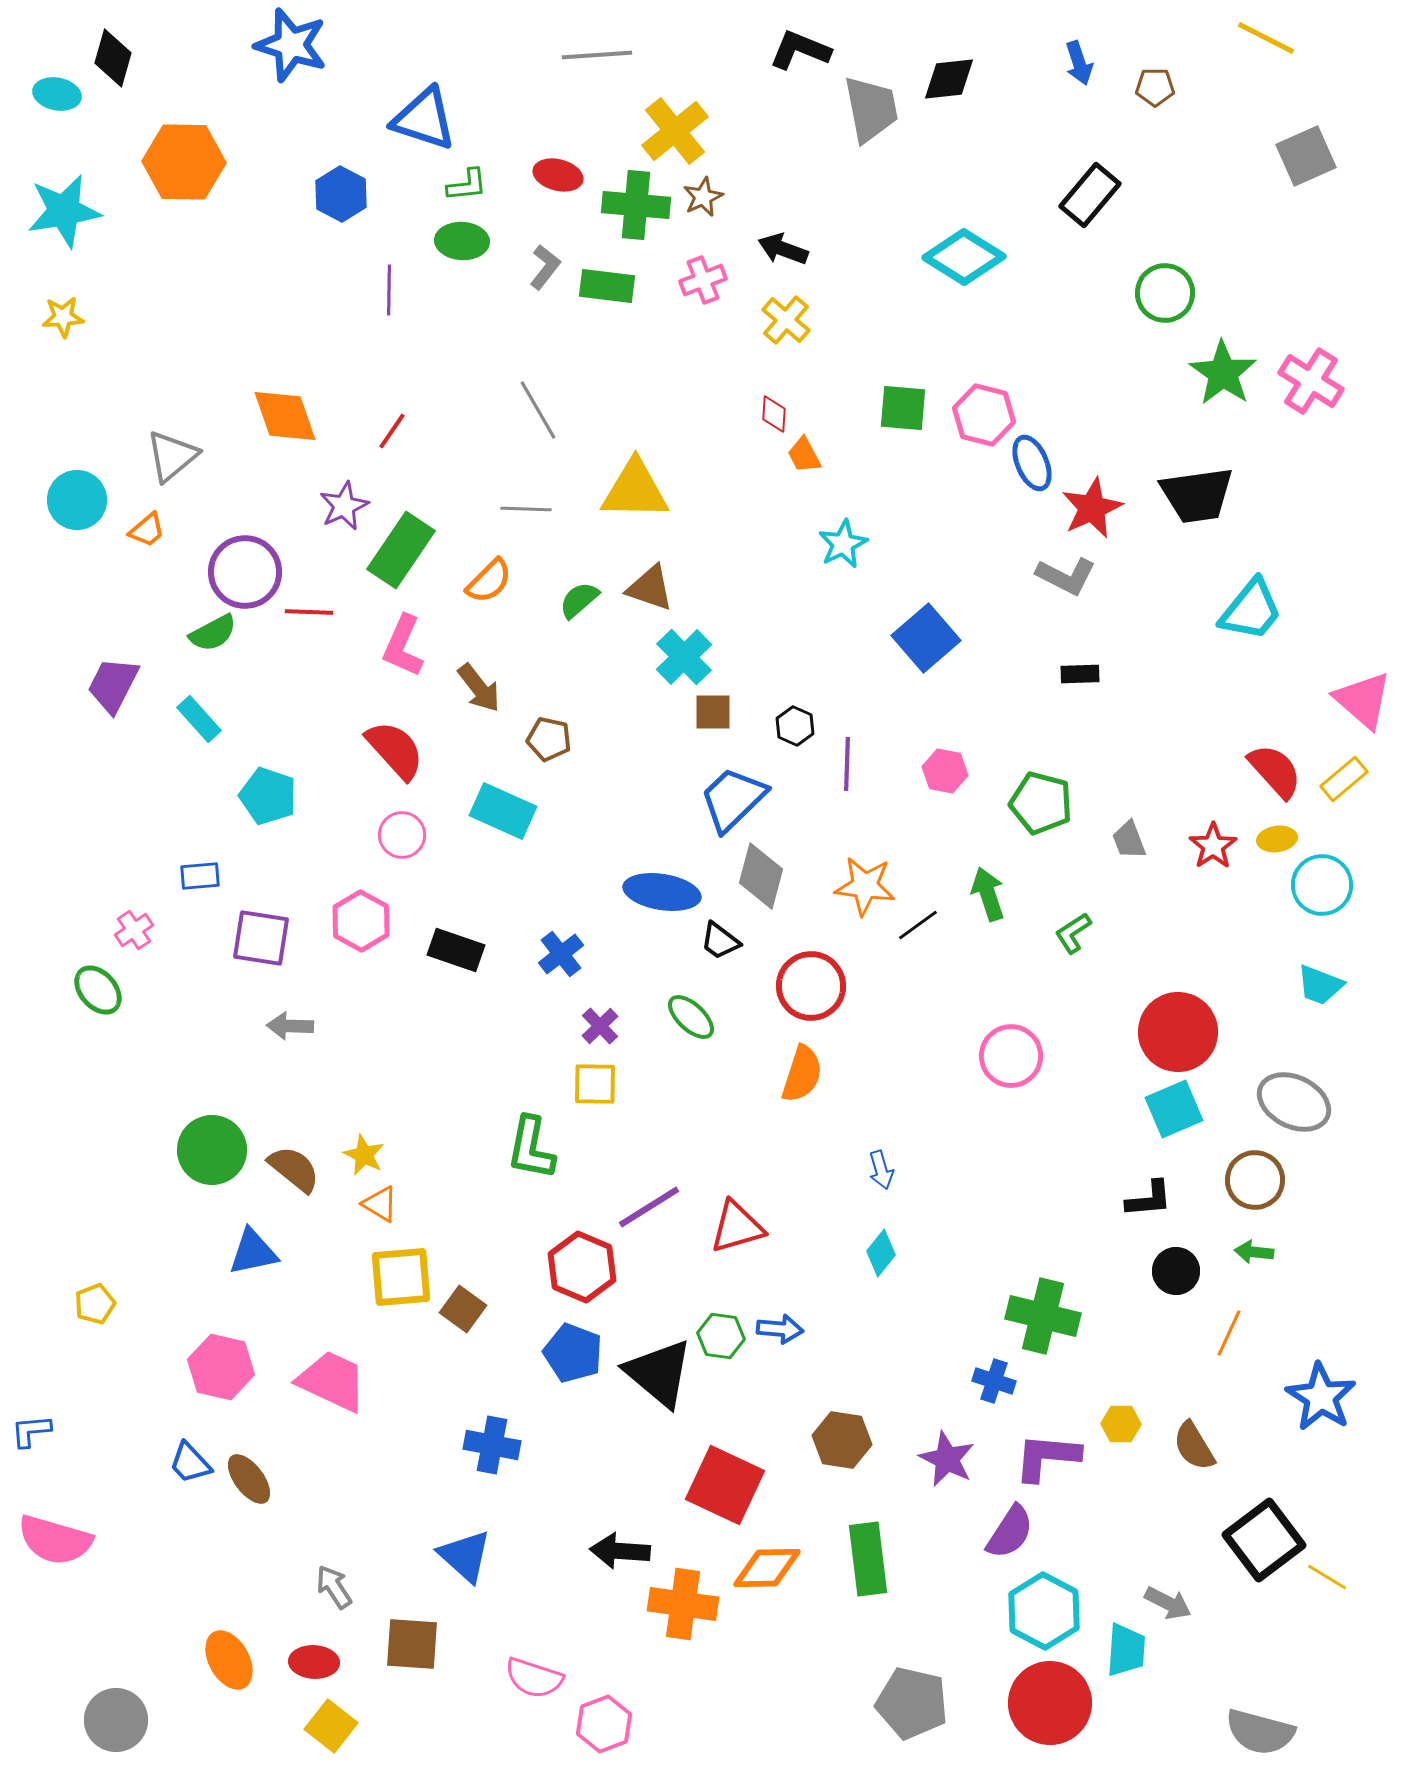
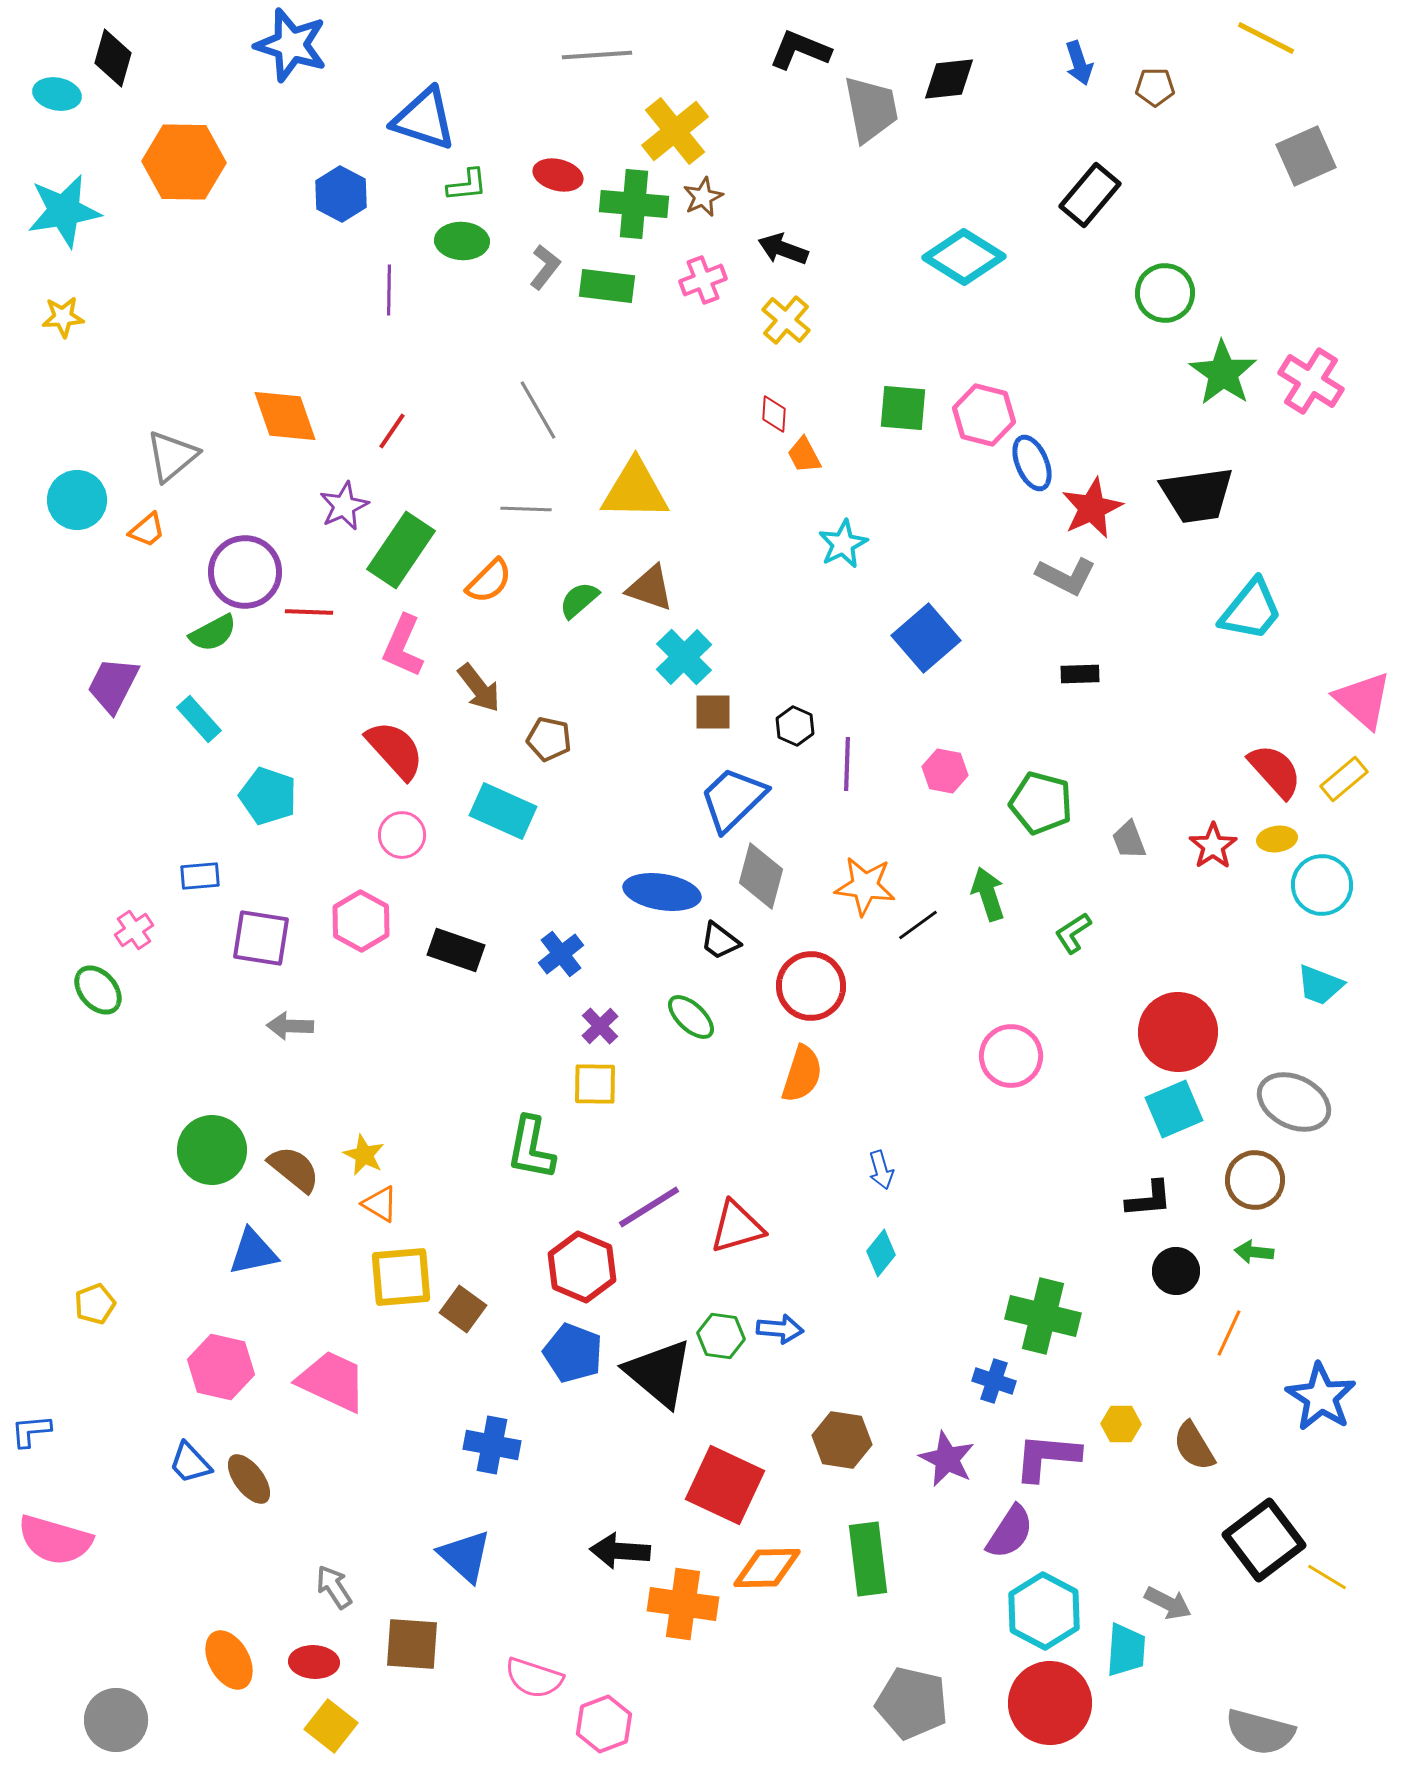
green cross at (636, 205): moved 2 px left, 1 px up
